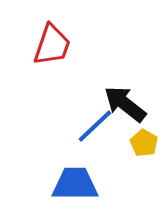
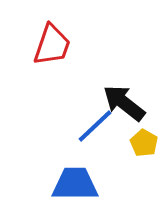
black arrow: moved 1 px left, 1 px up
